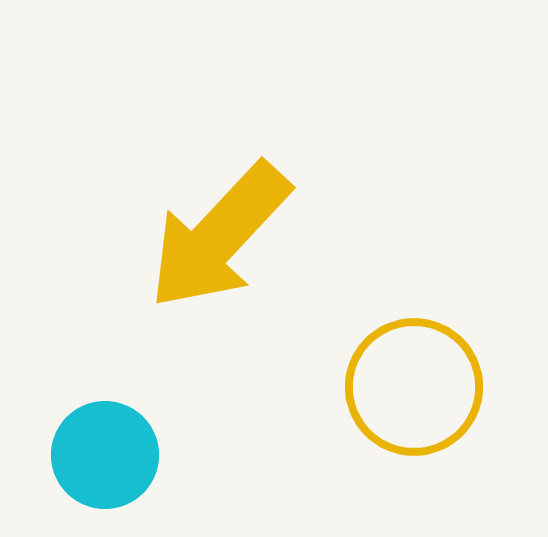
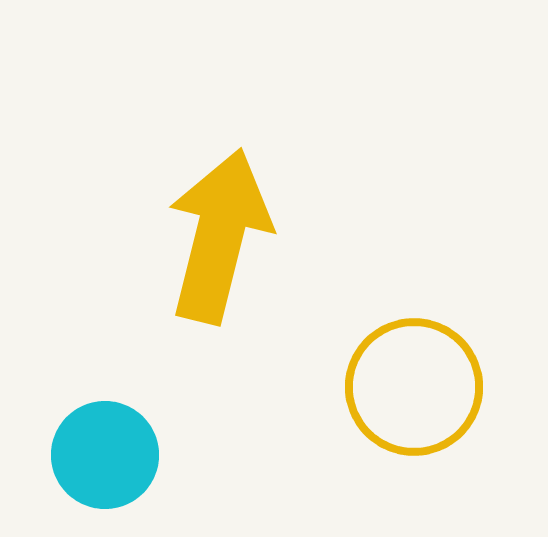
yellow arrow: rotated 151 degrees clockwise
